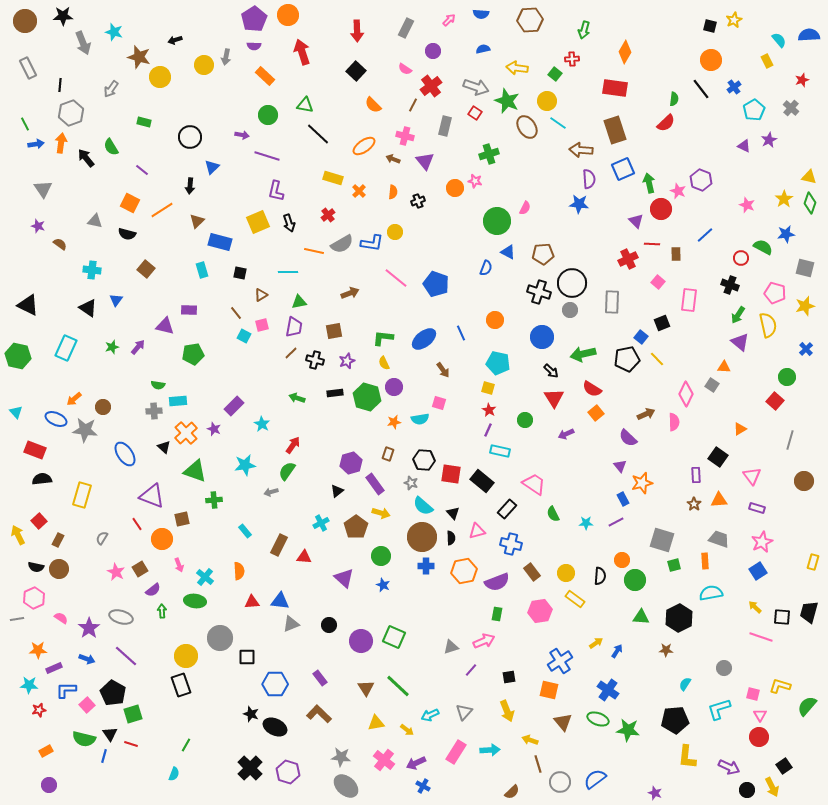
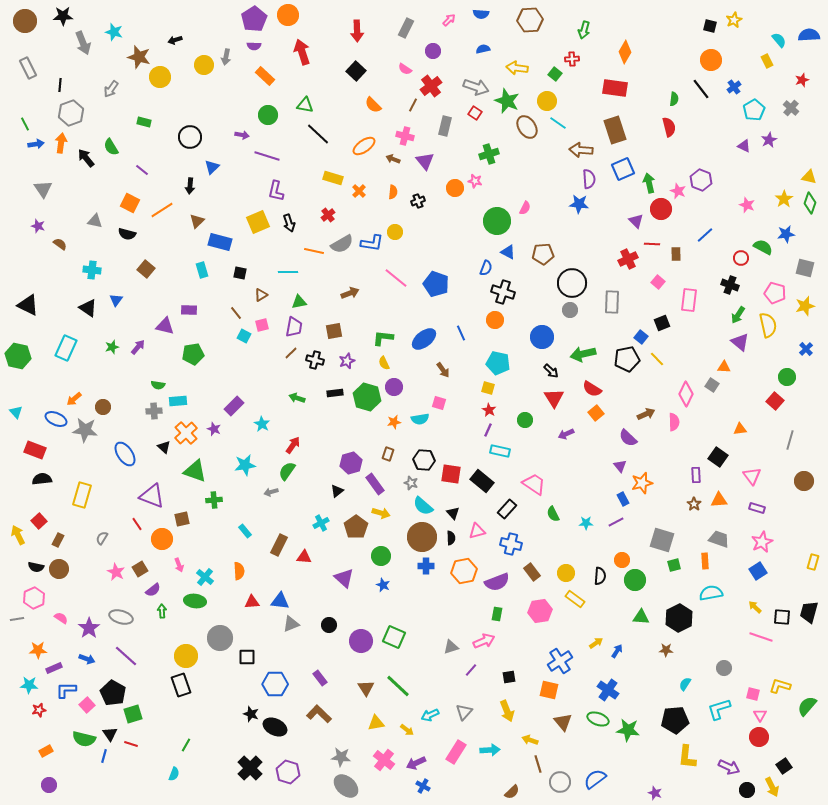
red semicircle at (666, 123): moved 3 px right, 4 px down; rotated 60 degrees counterclockwise
black cross at (539, 292): moved 36 px left
orange triangle at (740, 429): rotated 24 degrees clockwise
